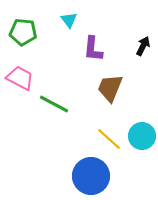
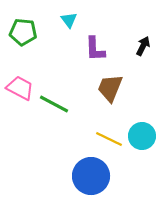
purple L-shape: moved 2 px right; rotated 8 degrees counterclockwise
pink trapezoid: moved 10 px down
yellow line: rotated 16 degrees counterclockwise
